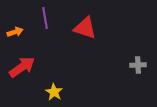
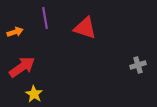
gray cross: rotated 14 degrees counterclockwise
yellow star: moved 20 px left, 2 px down
